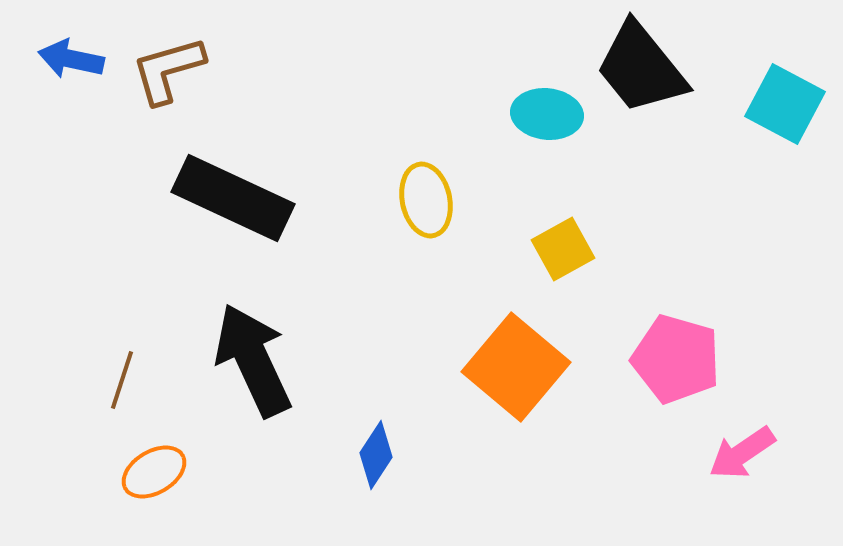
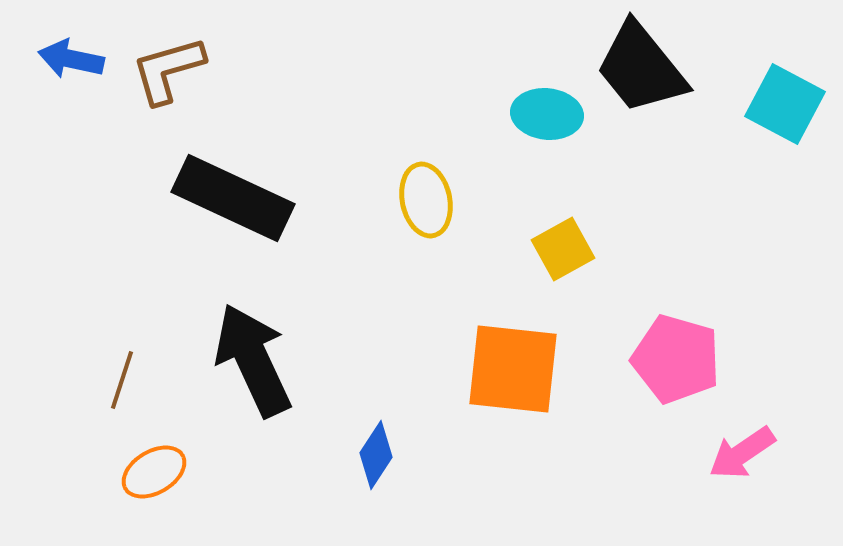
orange square: moved 3 px left, 2 px down; rotated 34 degrees counterclockwise
